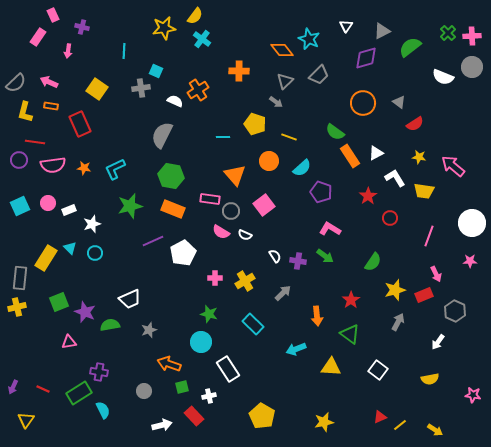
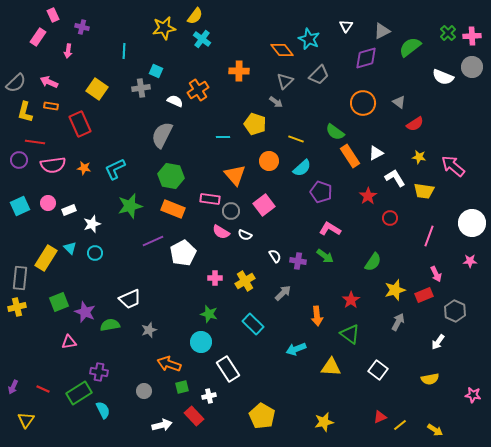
yellow line at (289, 137): moved 7 px right, 2 px down
